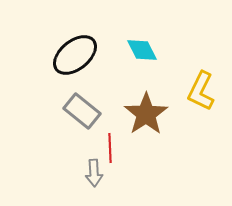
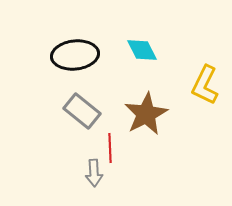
black ellipse: rotated 33 degrees clockwise
yellow L-shape: moved 4 px right, 6 px up
brown star: rotated 6 degrees clockwise
